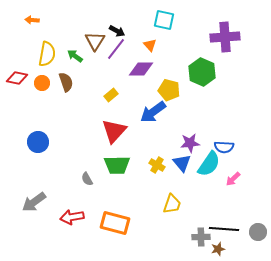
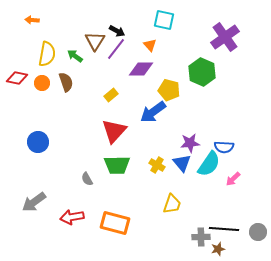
purple cross: rotated 32 degrees counterclockwise
